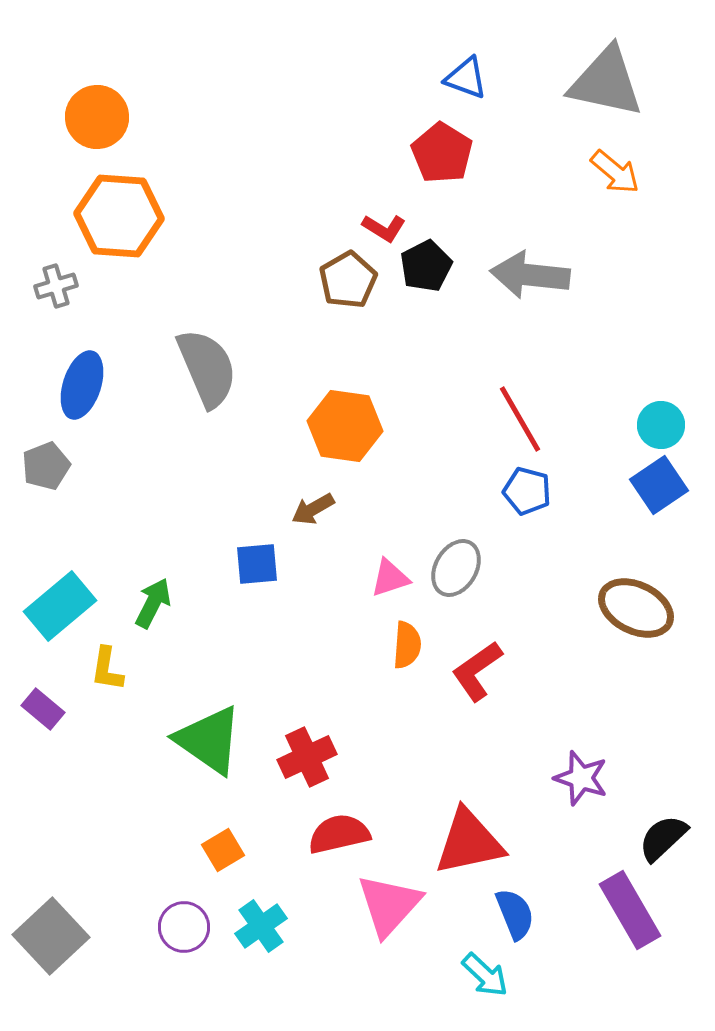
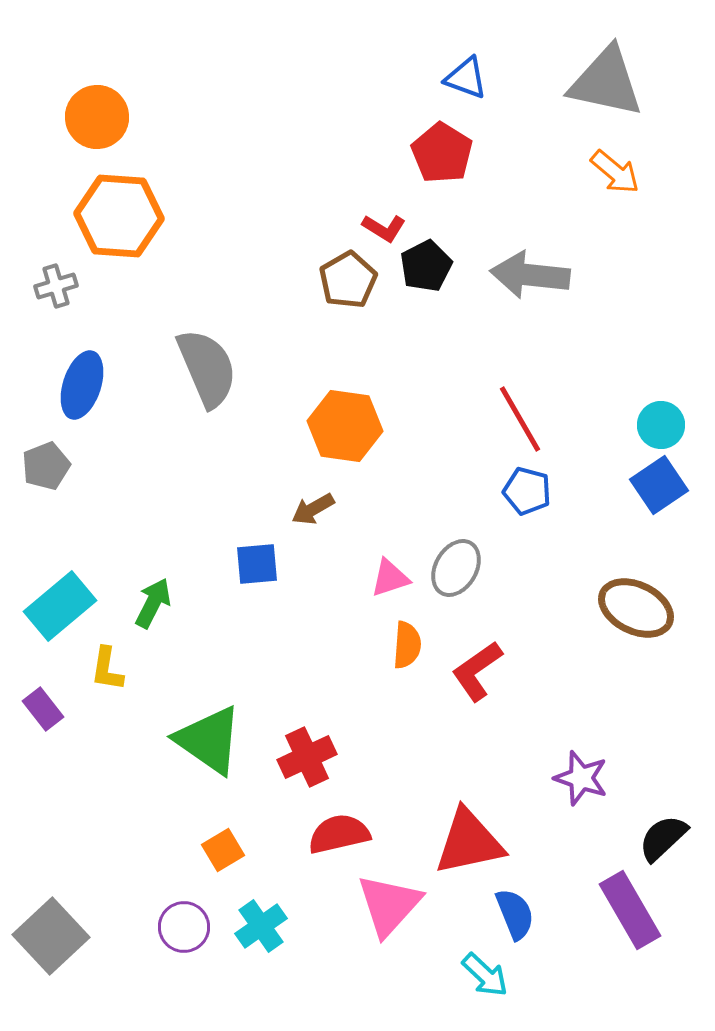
purple rectangle at (43, 709): rotated 12 degrees clockwise
